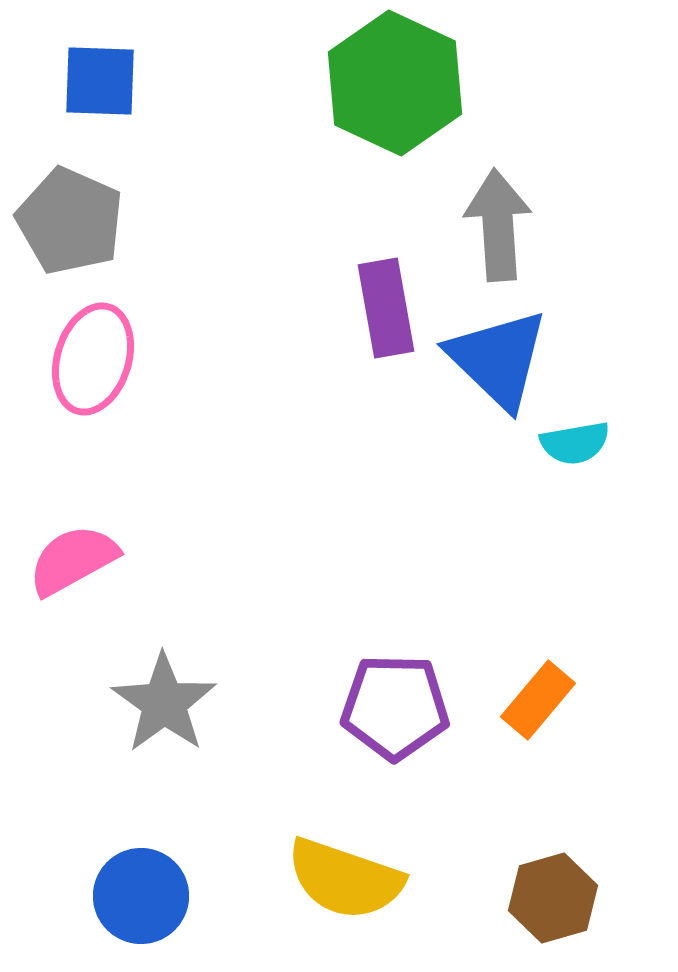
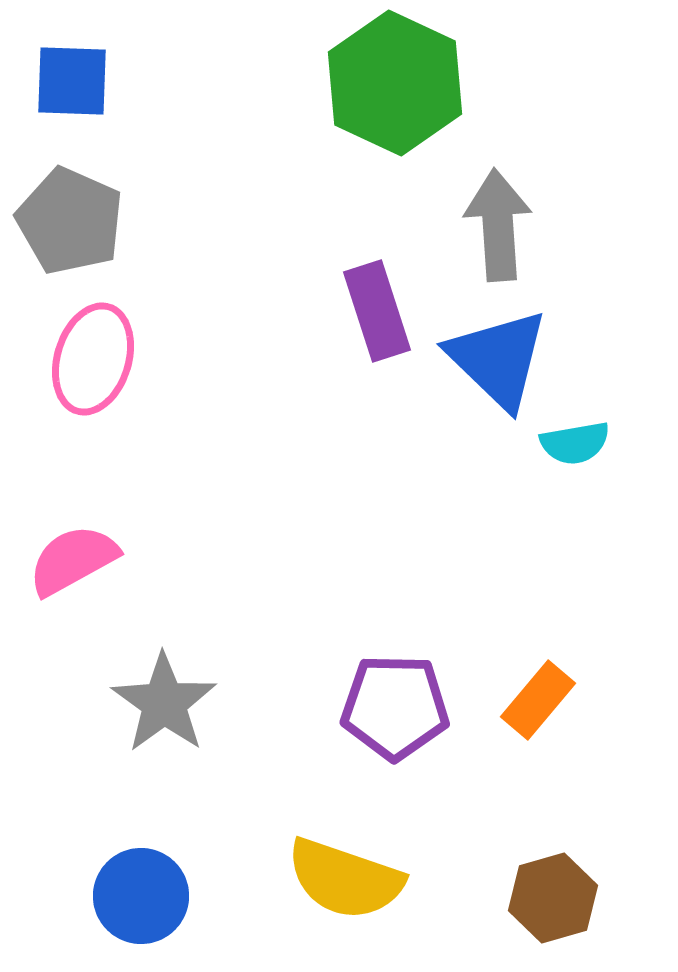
blue square: moved 28 px left
purple rectangle: moved 9 px left, 3 px down; rotated 8 degrees counterclockwise
